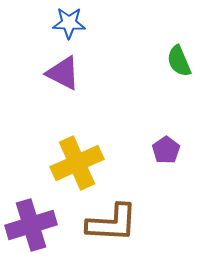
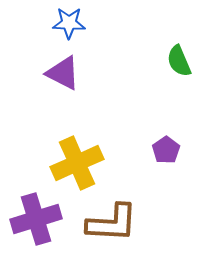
purple cross: moved 5 px right, 6 px up
